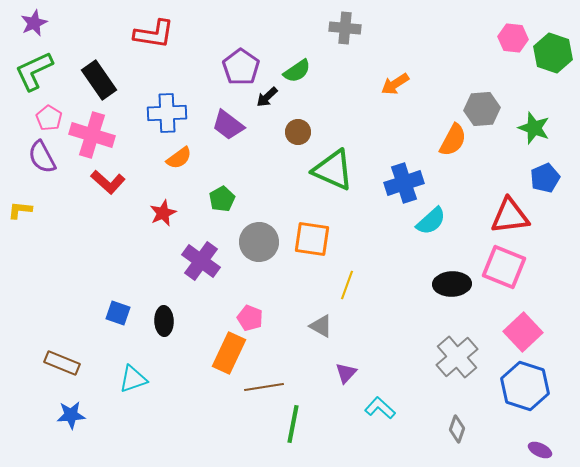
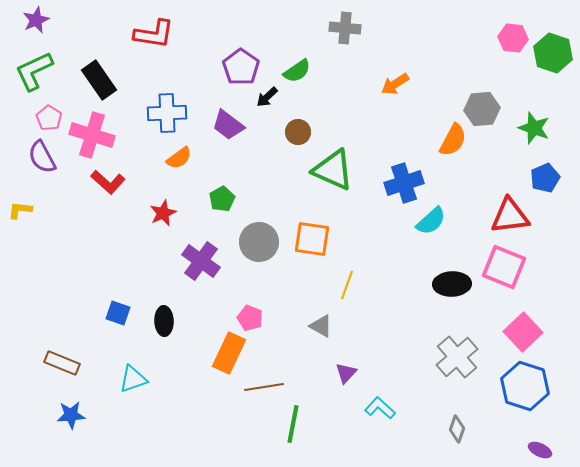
purple star at (34, 23): moved 2 px right, 3 px up
